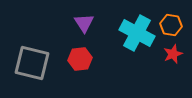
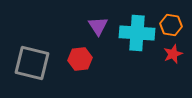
purple triangle: moved 14 px right, 3 px down
cyan cross: rotated 24 degrees counterclockwise
